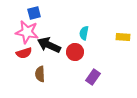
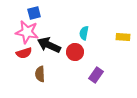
purple rectangle: moved 3 px right, 2 px up
